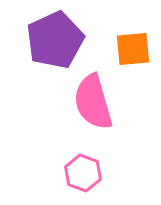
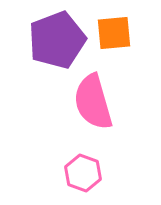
purple pentagon: moved 2 px right; rotated 4 degrees clockwise
orange square: moved 19 px left, 16 px up
